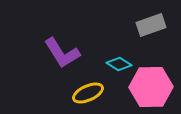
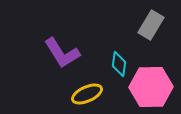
gray rectangle: rotated 40 degrees counterclockwise
cyan diamond: rotated 65 degrees clockwise
yellow ellipse: moved 1 px left, 1 px down
